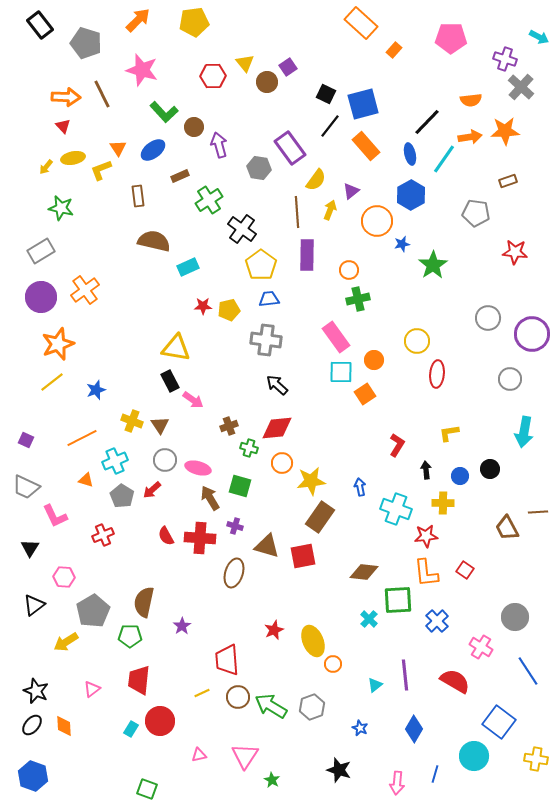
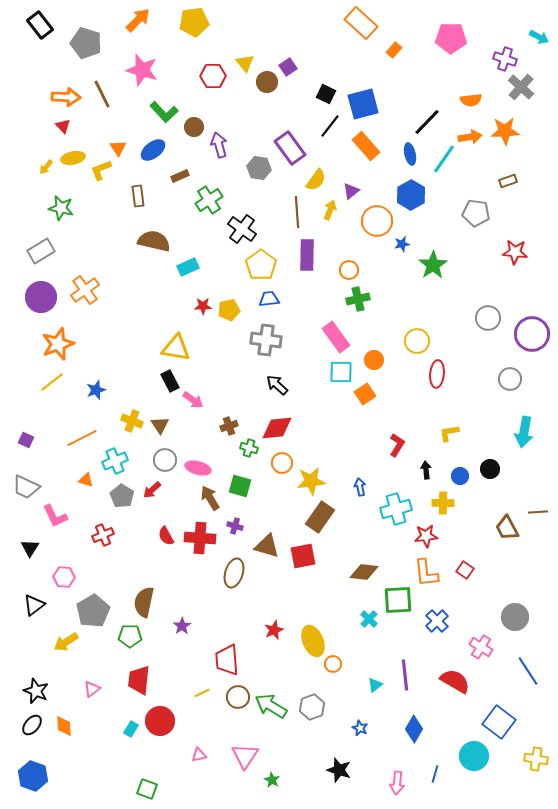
cyan cross at (396, 509): rotated 36 degrees counterclockwise
